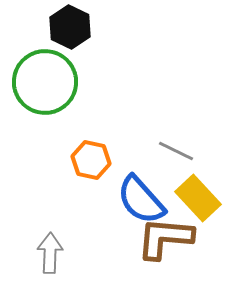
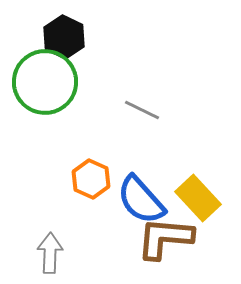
black hexagon: moved 6 px left, 10 px down
gray line: moved 34 px left, 41 px up
orange hexagon: moved 19 px down; rotated 12 degrees clockwise
